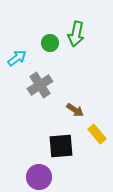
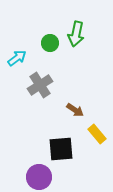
black square: moved 3 px down
